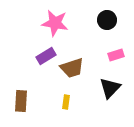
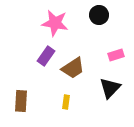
black circle: moved 8 px left, 5 px up
purple rectangle: rotated 24 degrees counterclockwise
brown trapezoid: moved 1 px right; rotated 15 degrees counterclockwise
